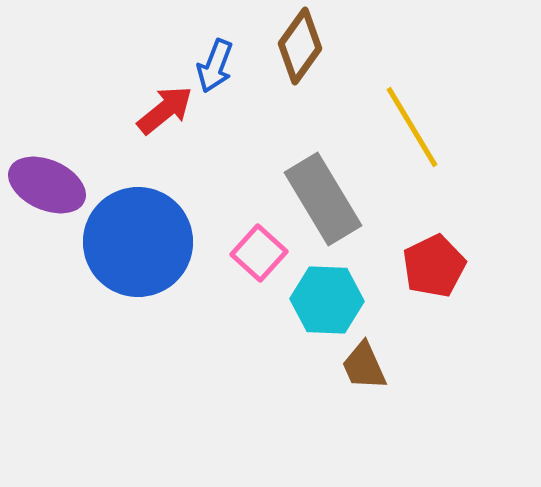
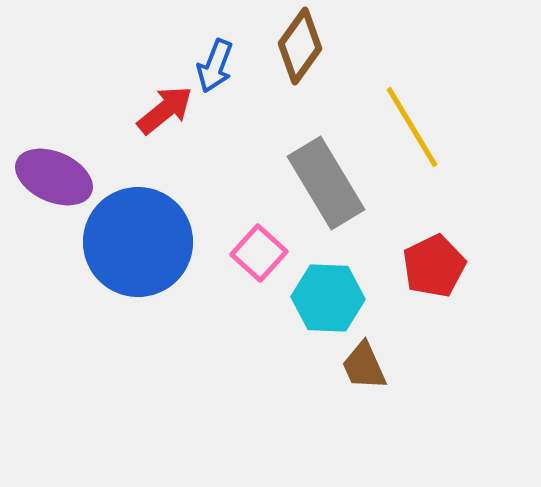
purple ellipse: moved 7 px right, 8 px up
gray rectangle: moved 3 px right, 16 px up
cyan hexagon: moved 1 px right, 2 px up
